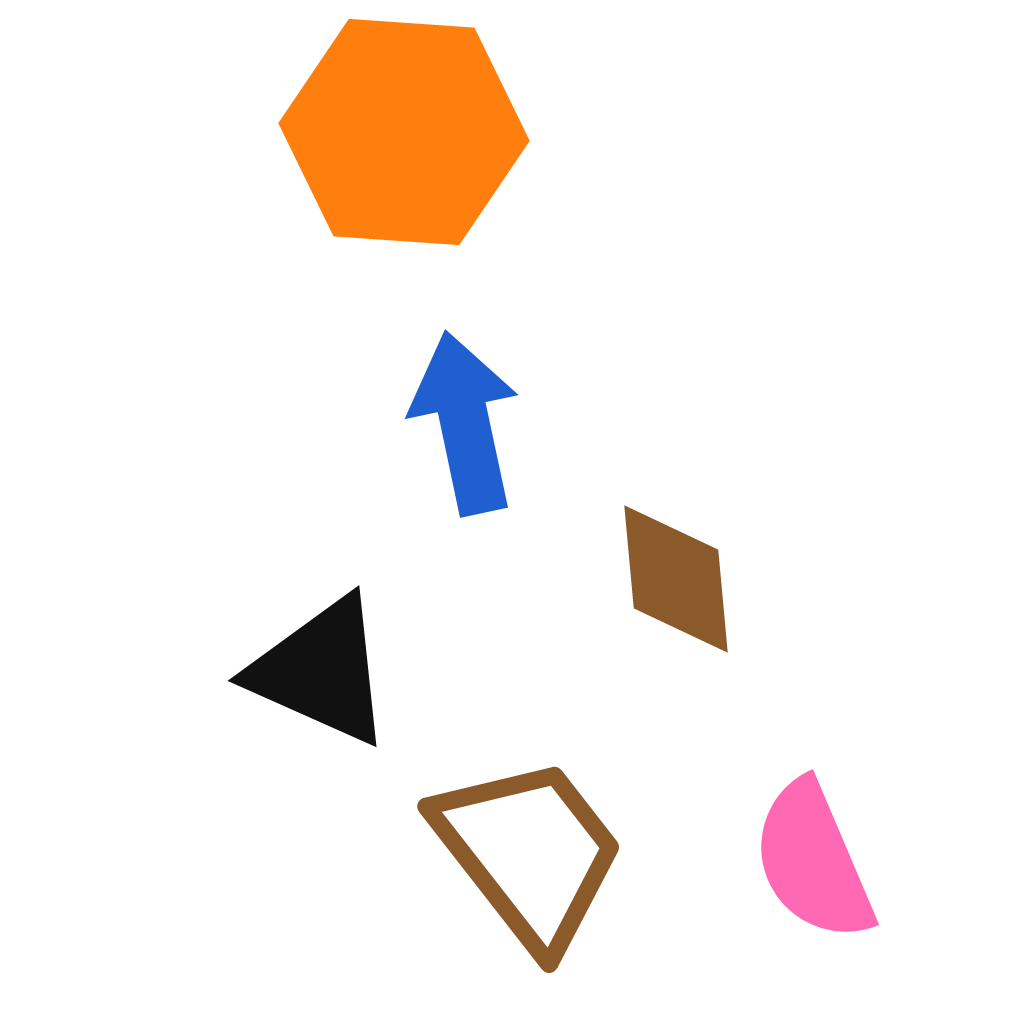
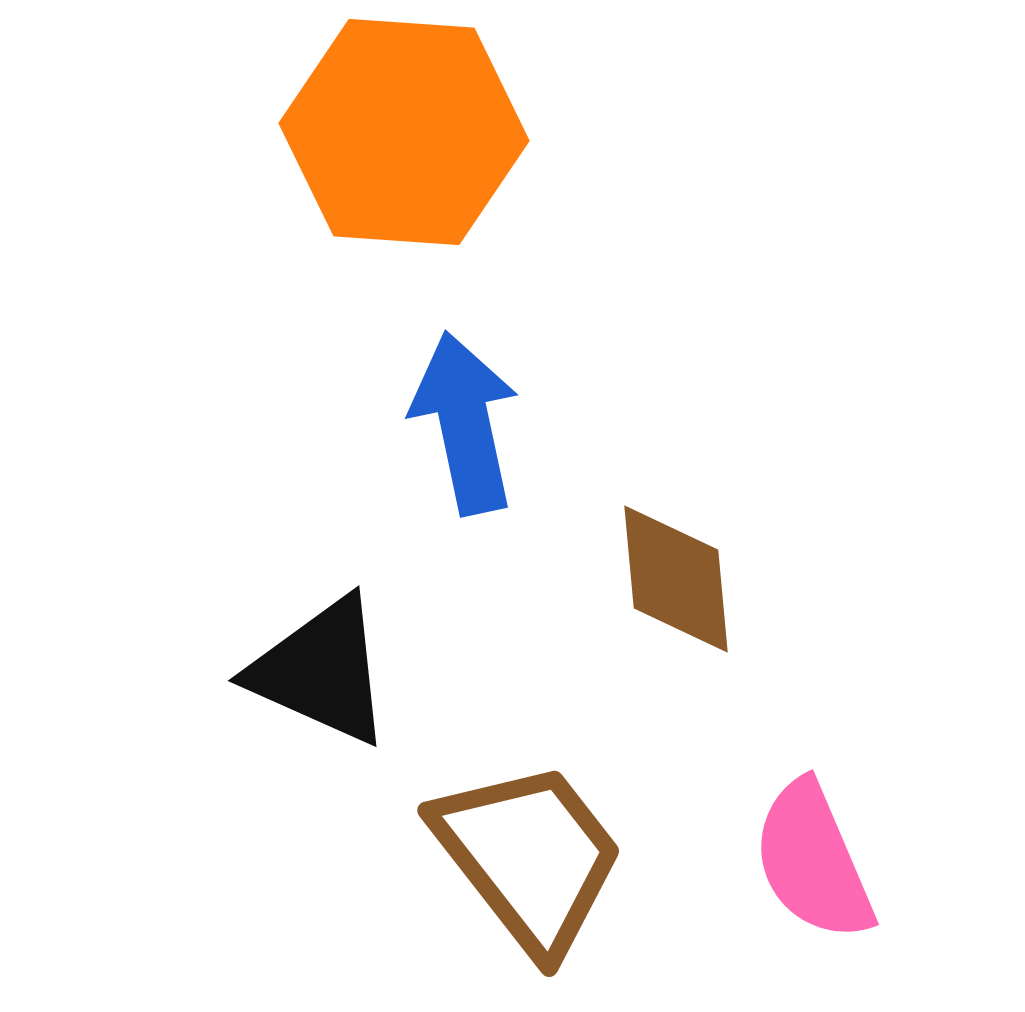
brown trapezoid: moved 4 px down
